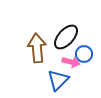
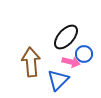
brown arrow: moved 6 px left, 14 px down
